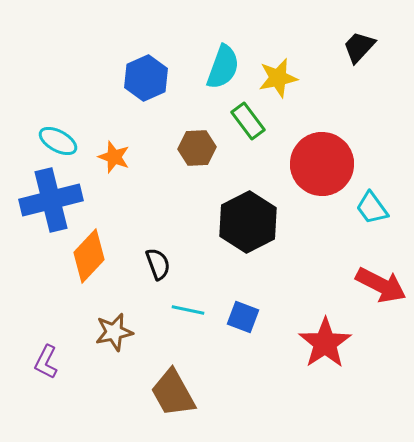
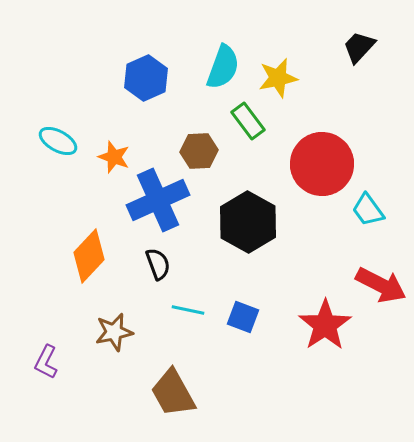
brown hexagon: moved 2 px right, 3 px down
blue cross: moved 107 px right; rotated 10 degrees counterclockwise
cyan trapezoid: moved 4 px left, 2 px down
black hexagon: rotated 4 degrees counterclockwise
red star: moved 18 px up
